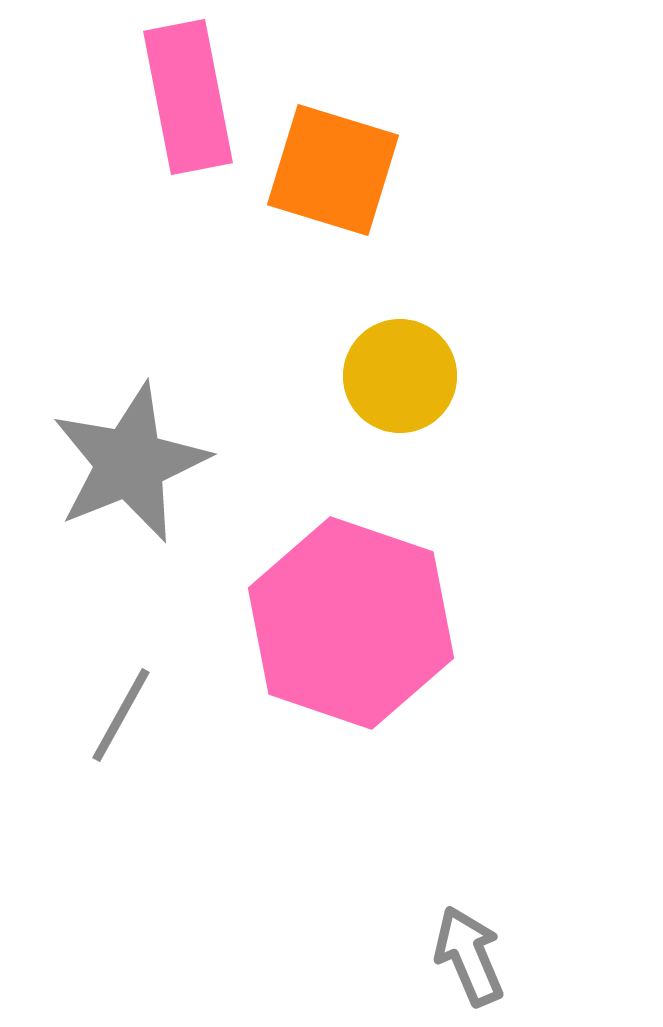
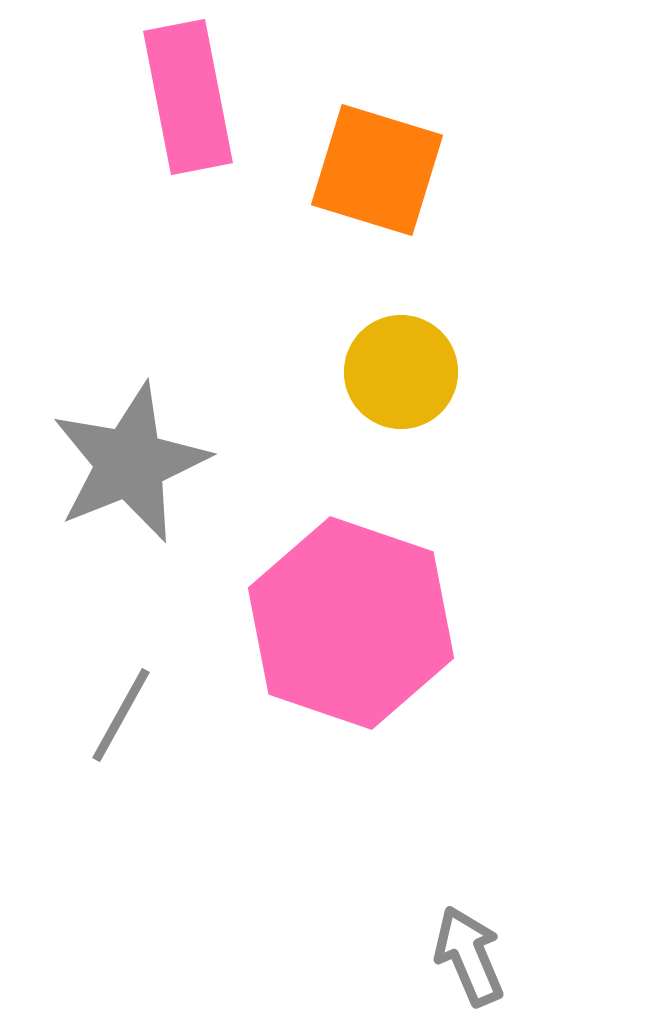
orange square: moved 44 px right
yellow circle: moved 1 px right, 4 px up
